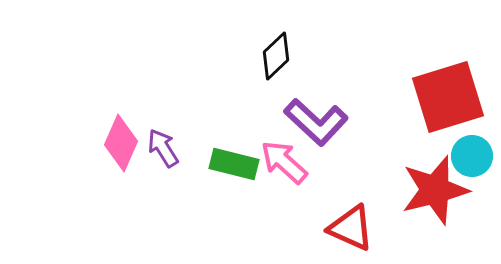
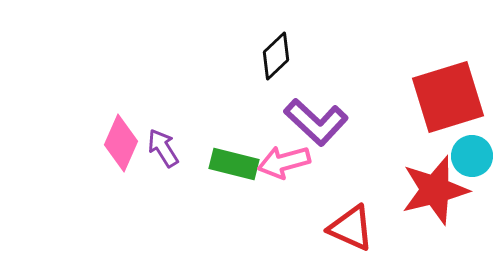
pink arrow: rotated 57 degrees counterclockwise
